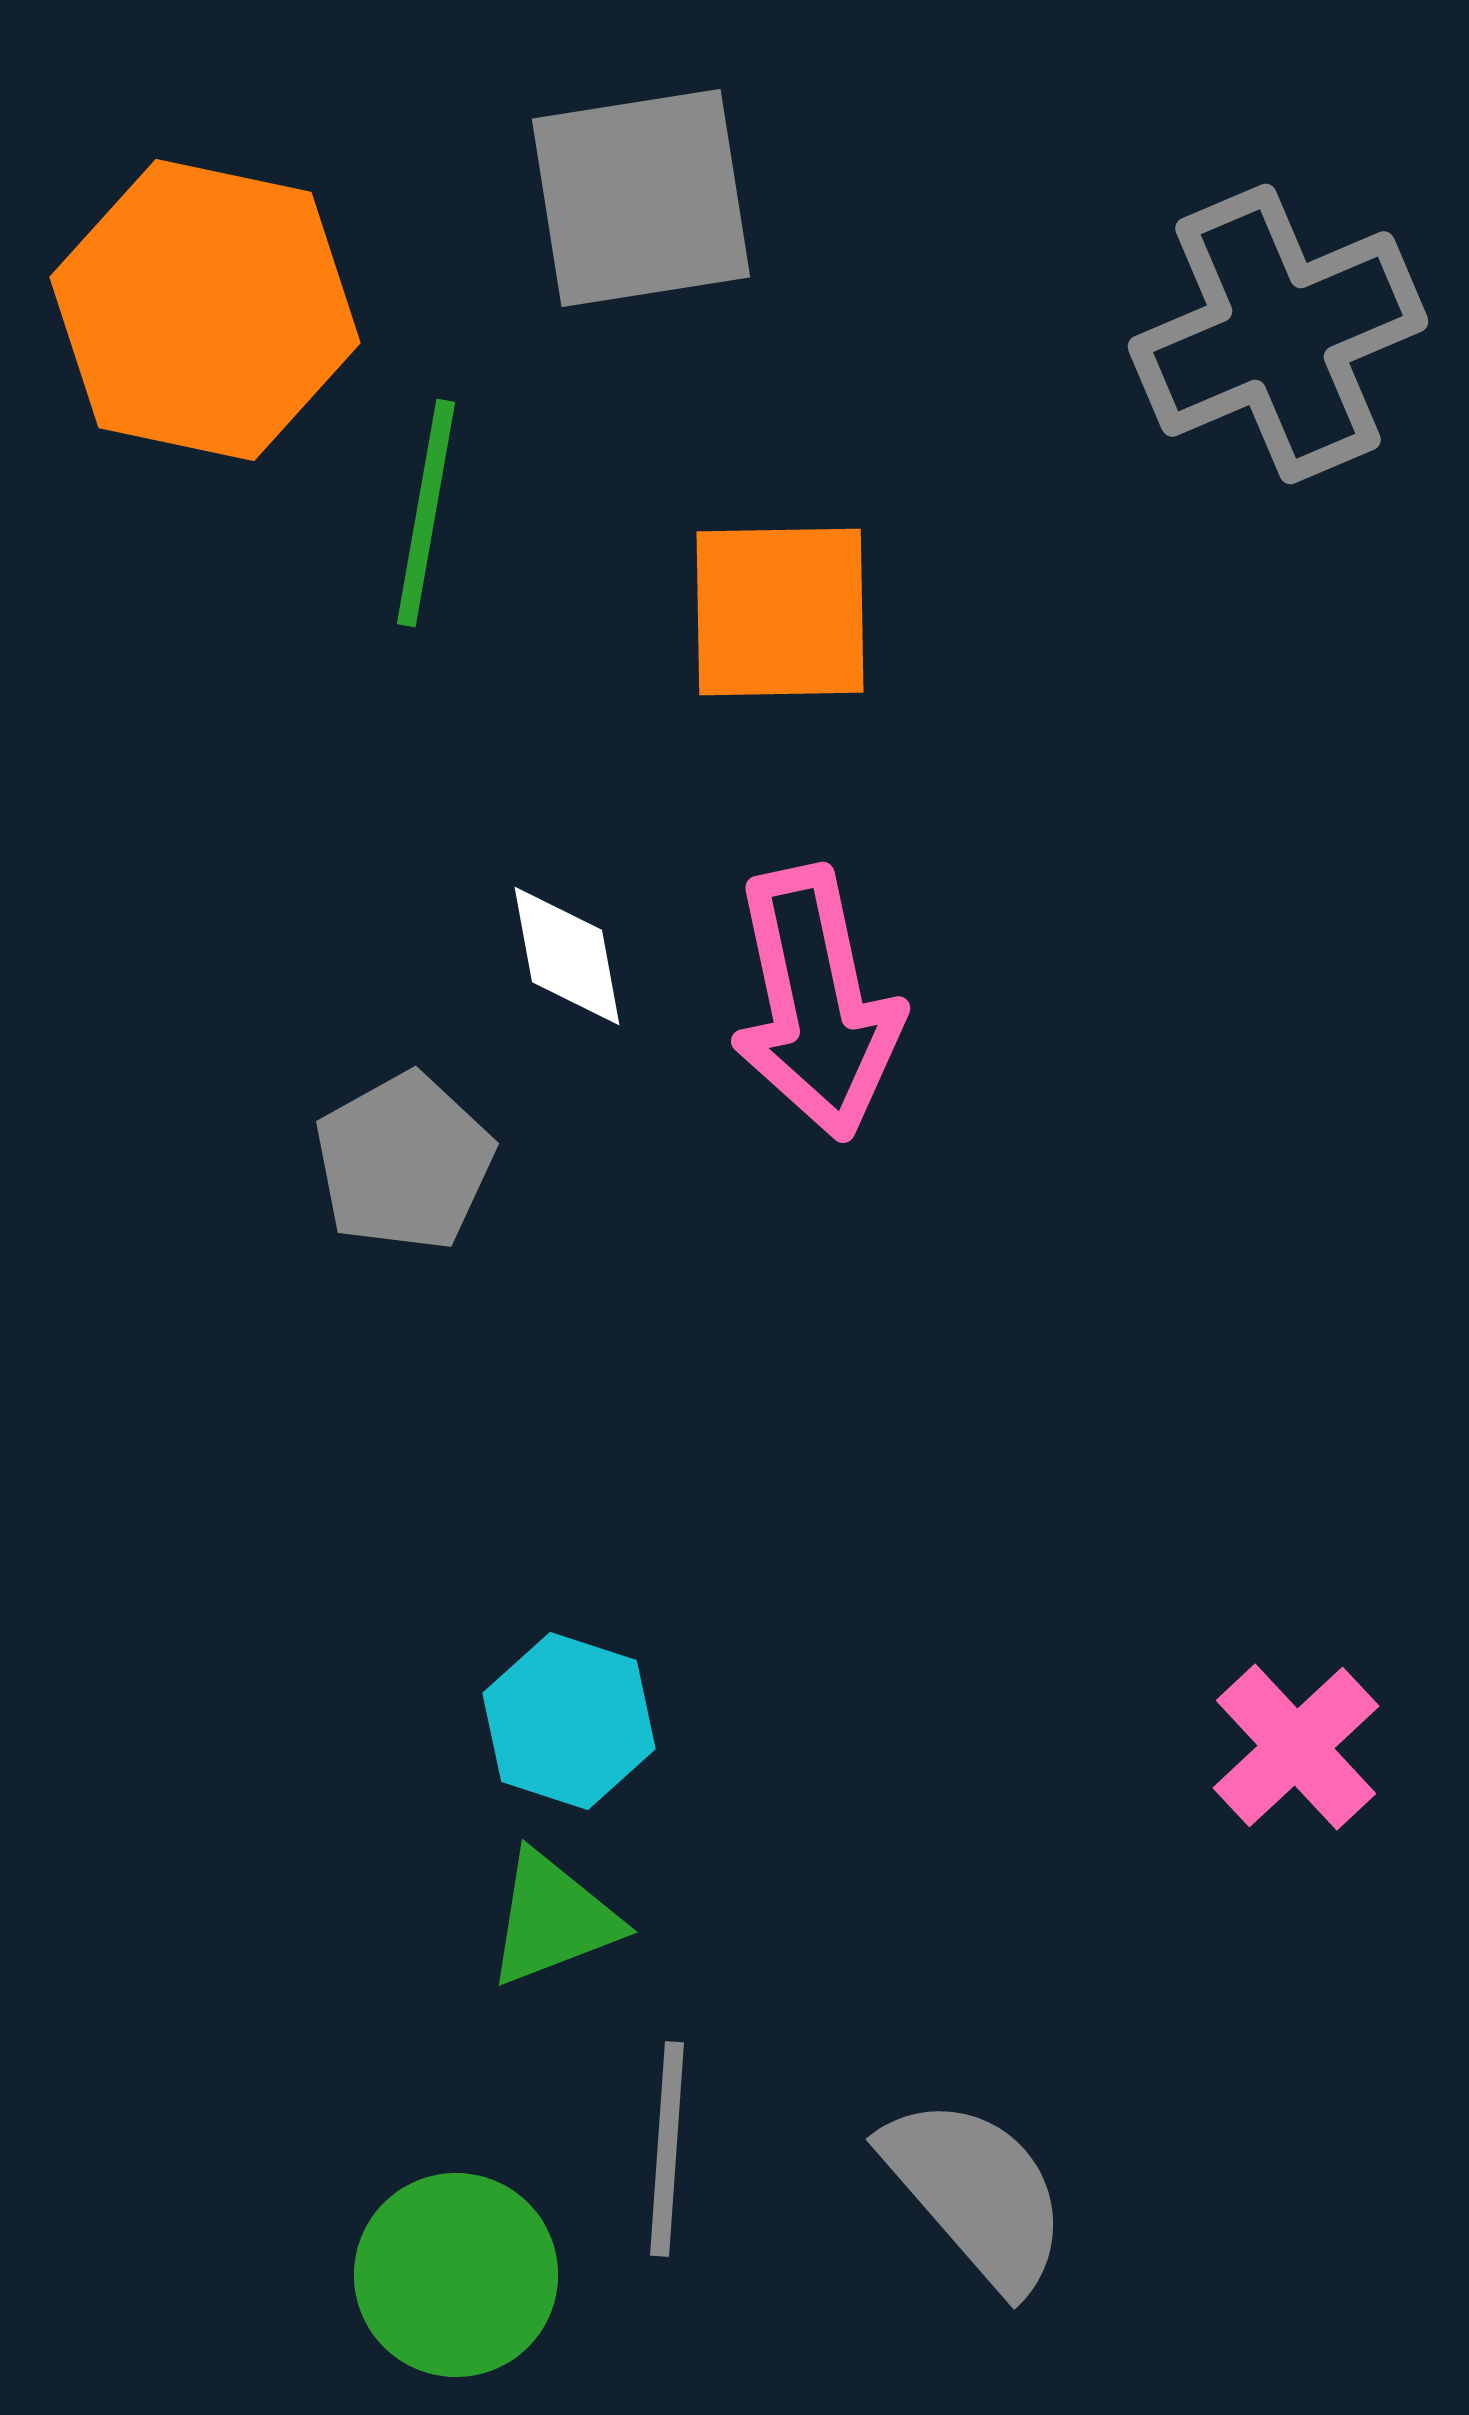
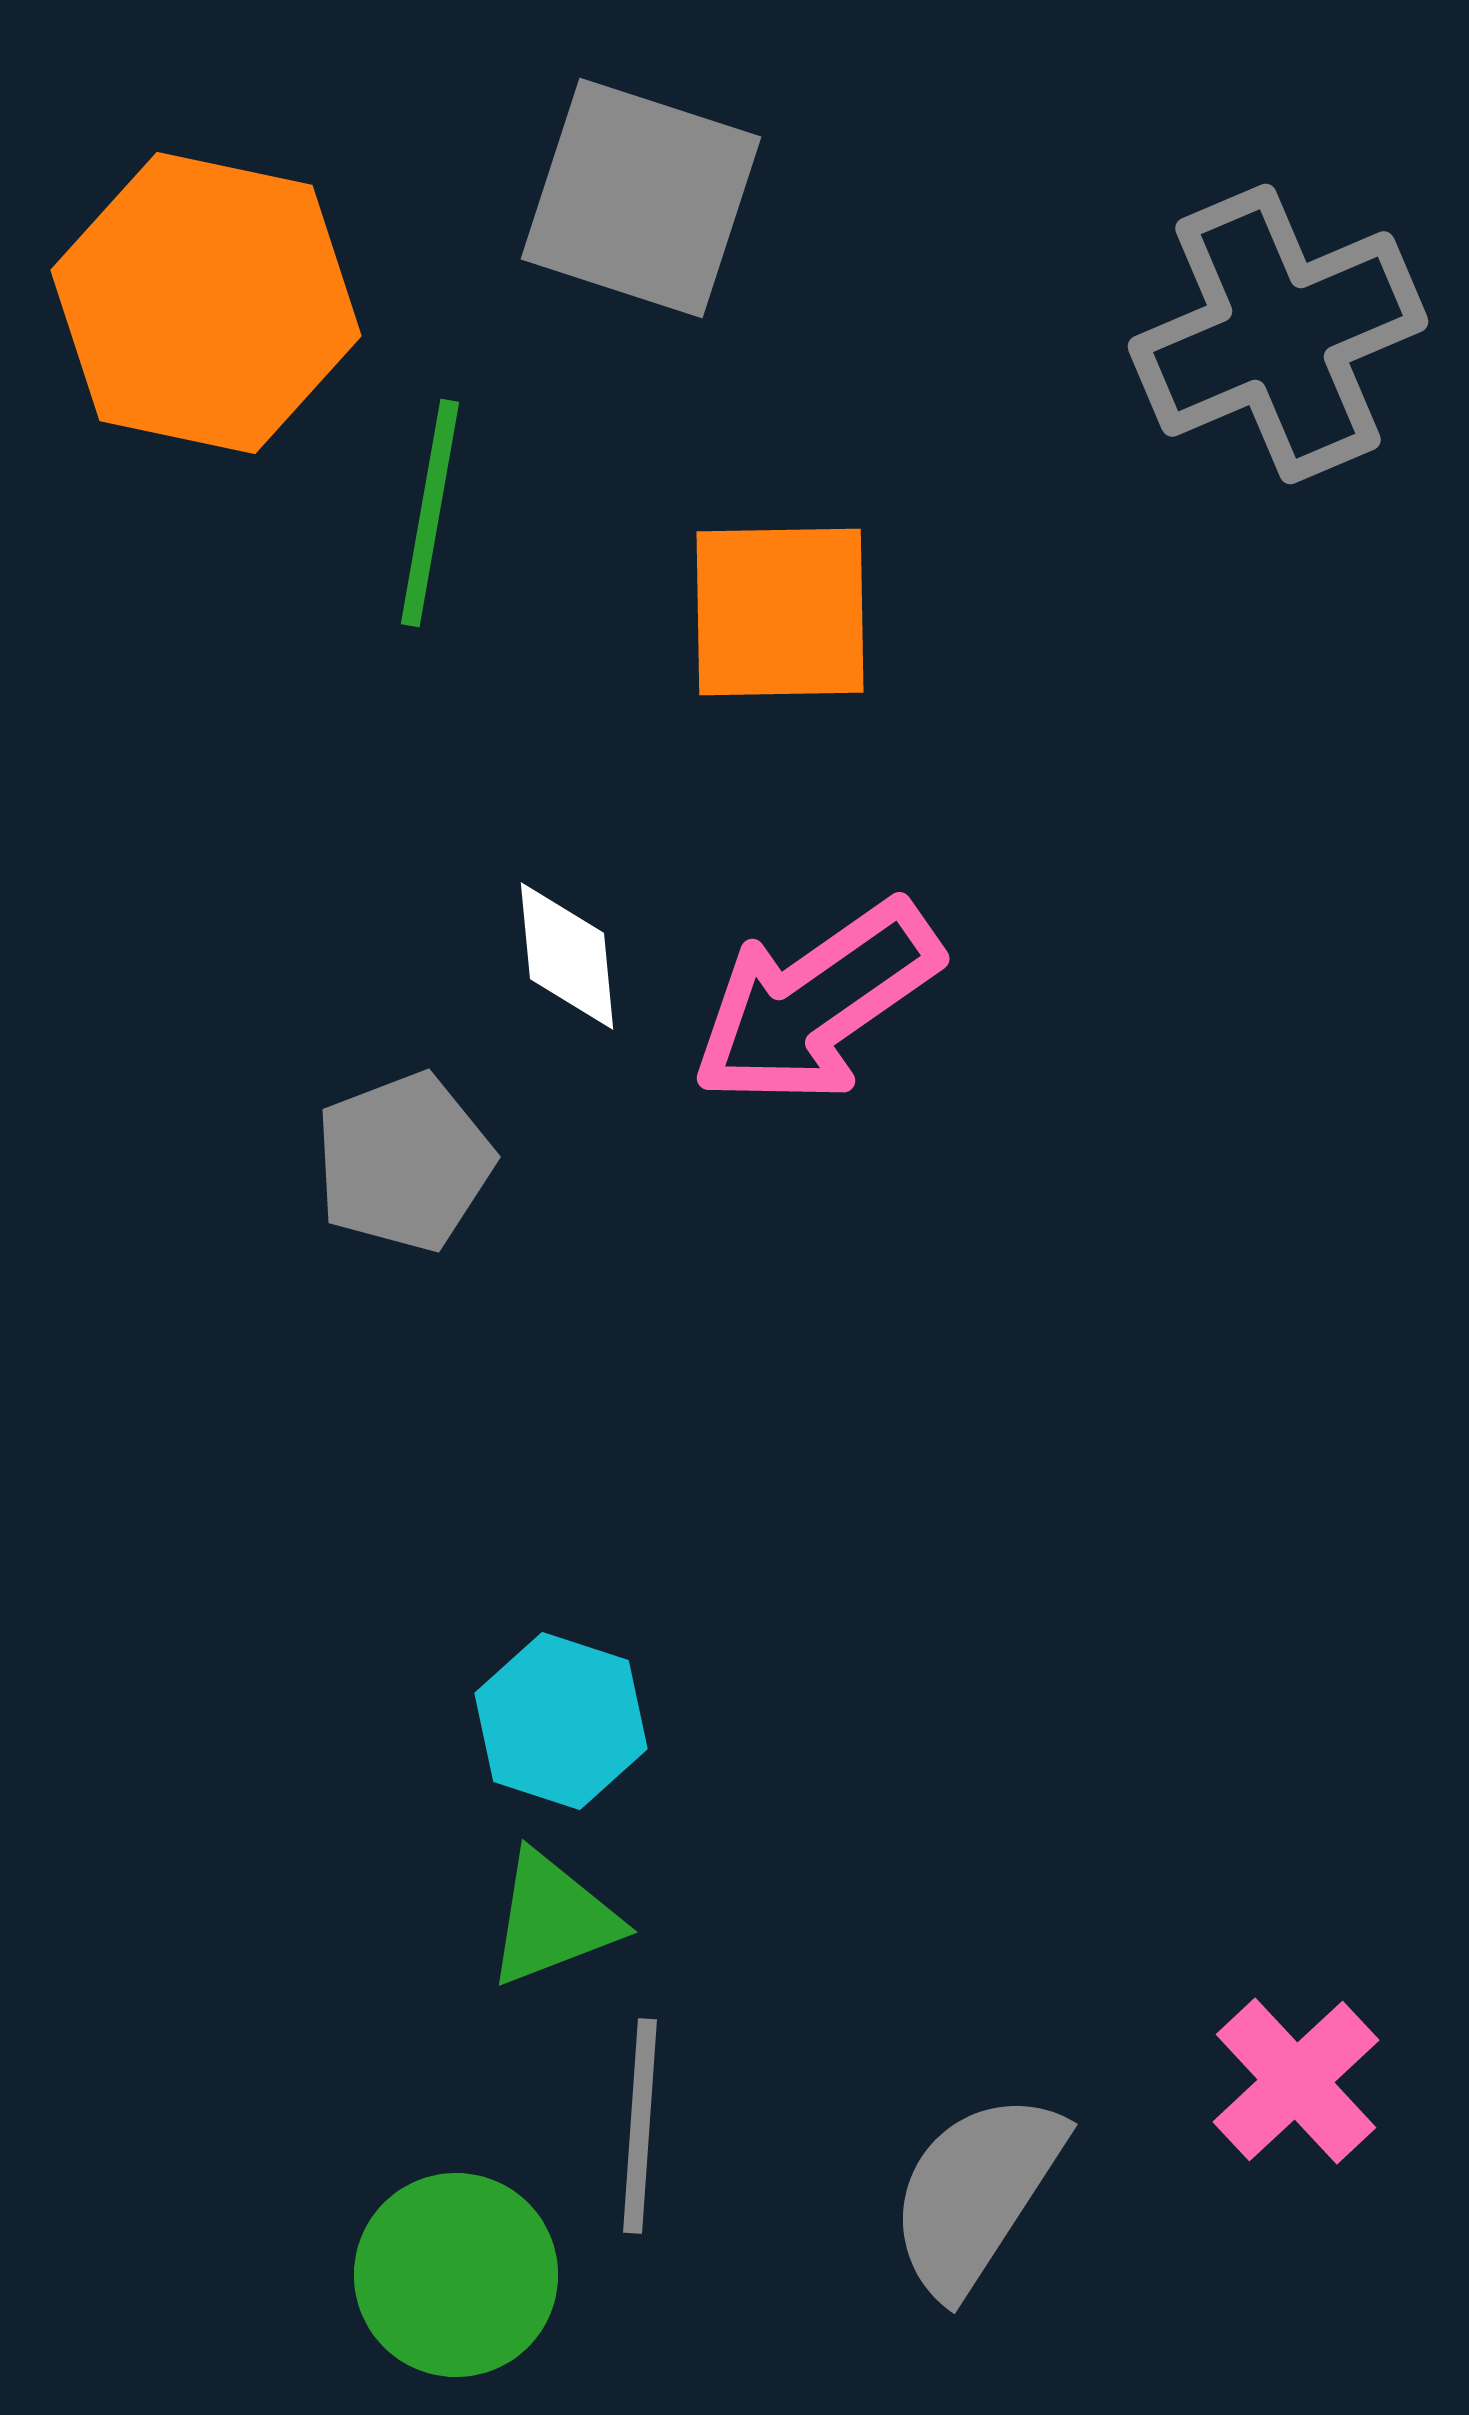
gray square: rotated 27 degrees clockwise
orange hexagon: moved 1 px right, 7 px up
green line: moved 4 px right
white diamond: rotated 5 degrees clockwise
pink arrow: rotated 67 degrees clockwise
gray pentagon: rotated 8 degrees clockwise
cyan hexagon: moved 8 px left
pink cross: moved 334 px down
gray line: moved 27 px left, 23 px up
gray semicircle: rotated 106 degrees counterclockwise
